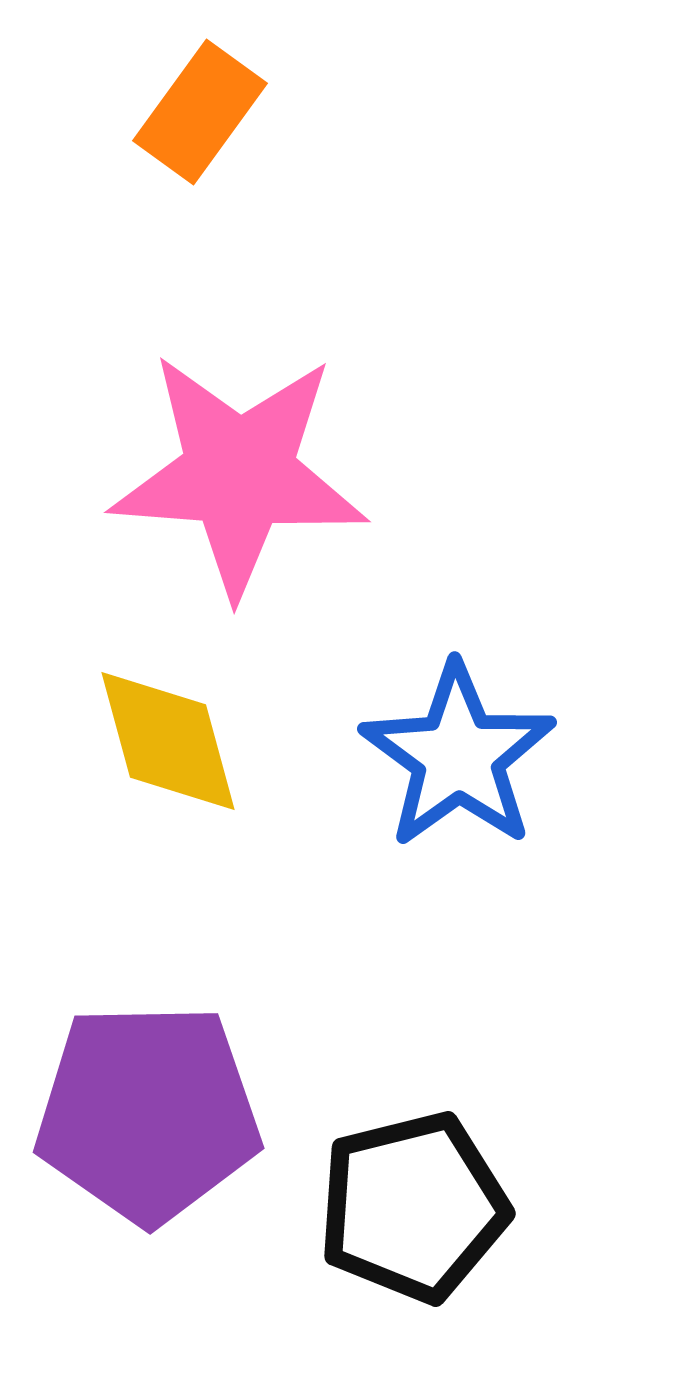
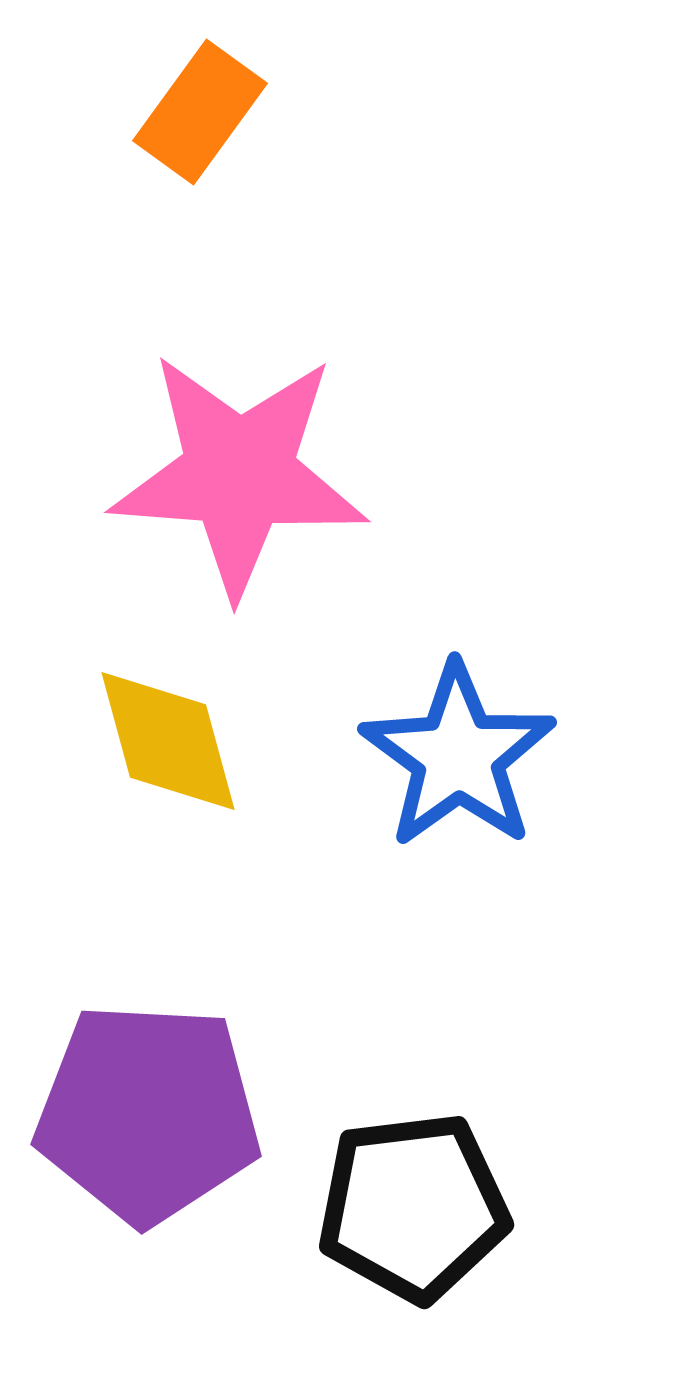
purple pentagon: rotated 4 degrees clockwise
black pentagon: rotated 7 degrees clockwise
